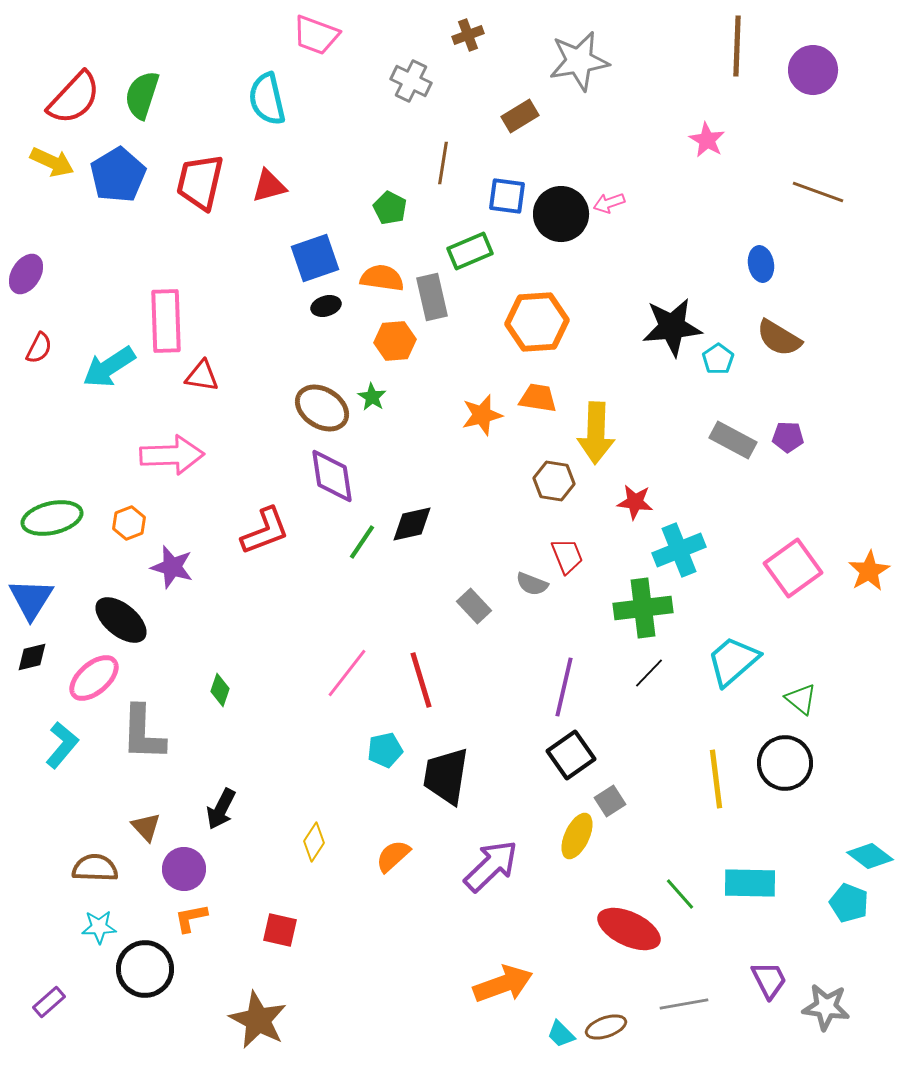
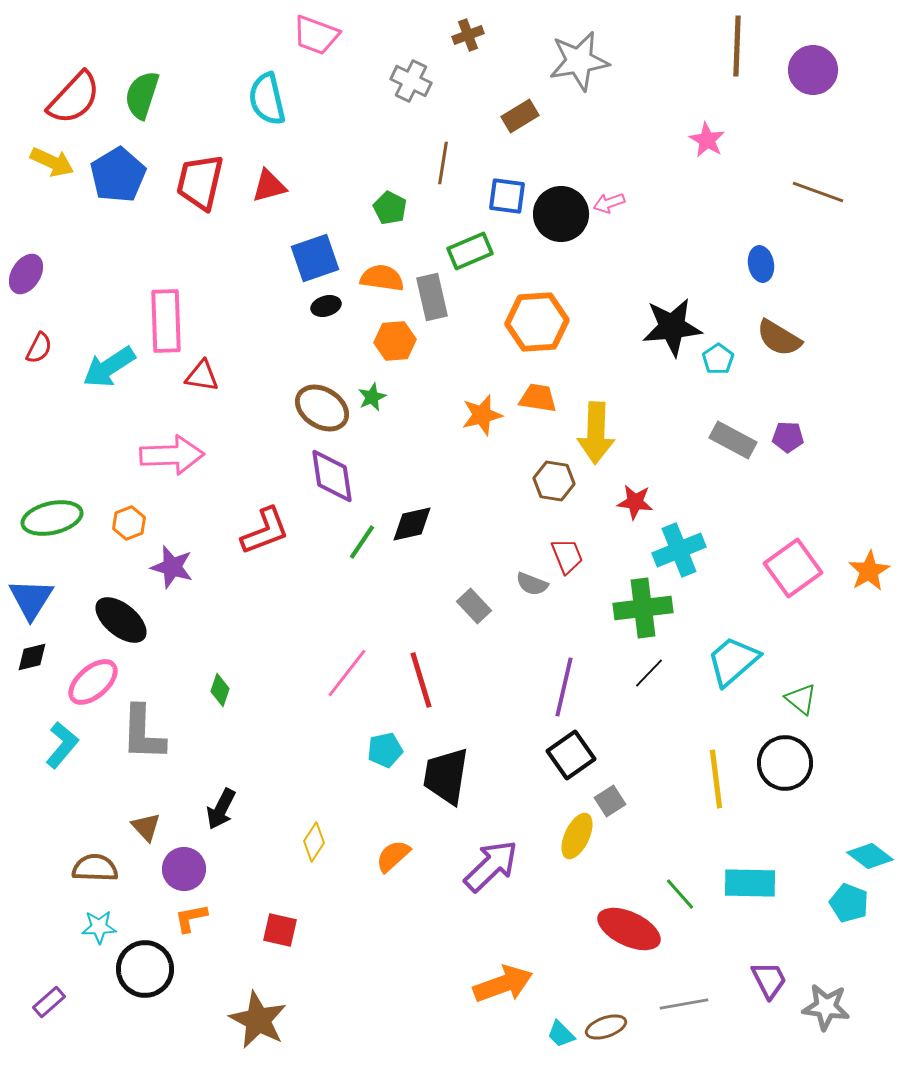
green star at (372, 397): rotated 16 degrees clockwise
pink ellipse at (94, 678): moved 1 px left, 4 px down
